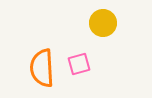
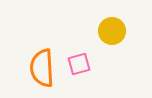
yellow circle: moved 9 px right, 8 px down
